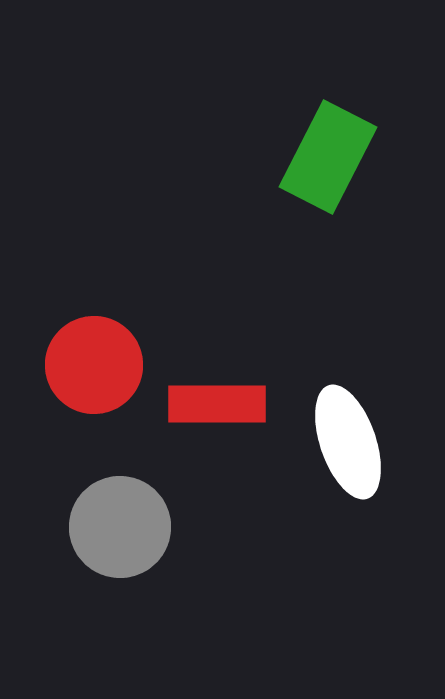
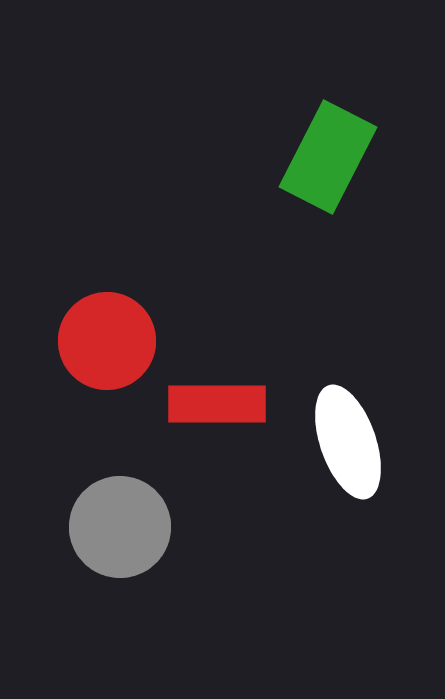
red circle: moved 13 px right, 24 px up
